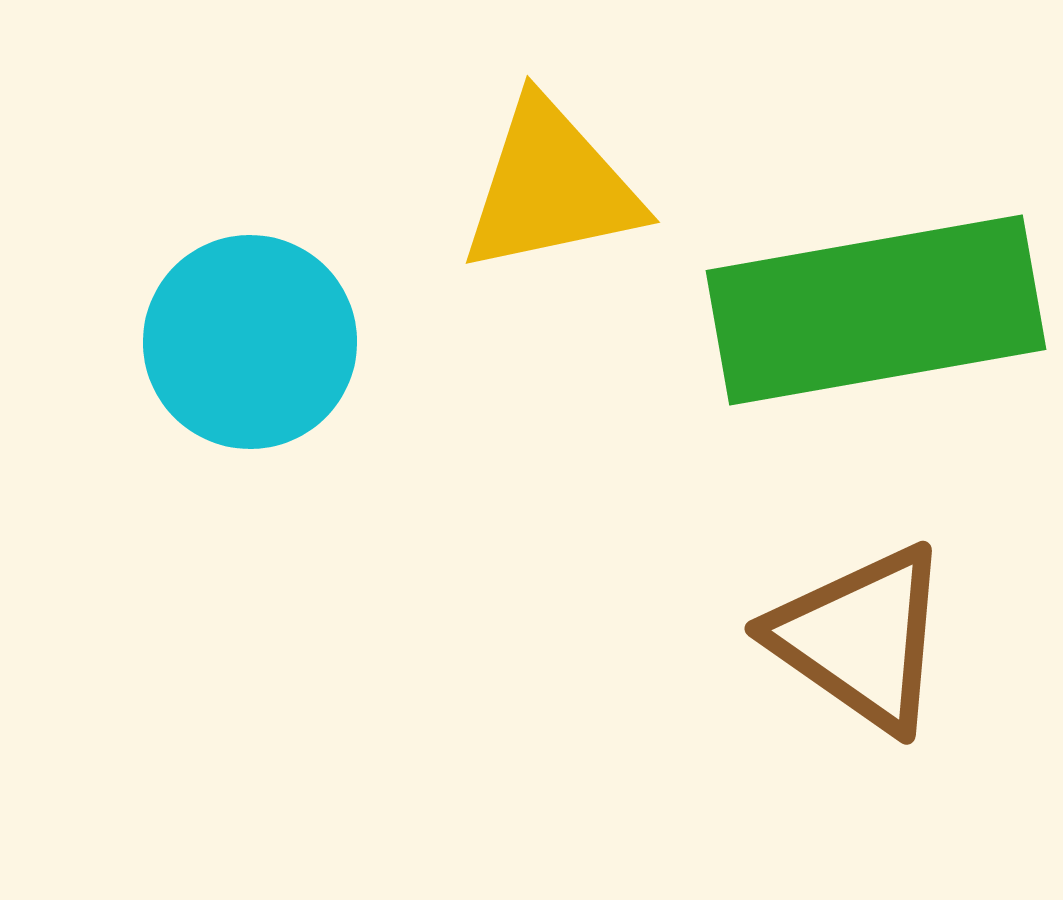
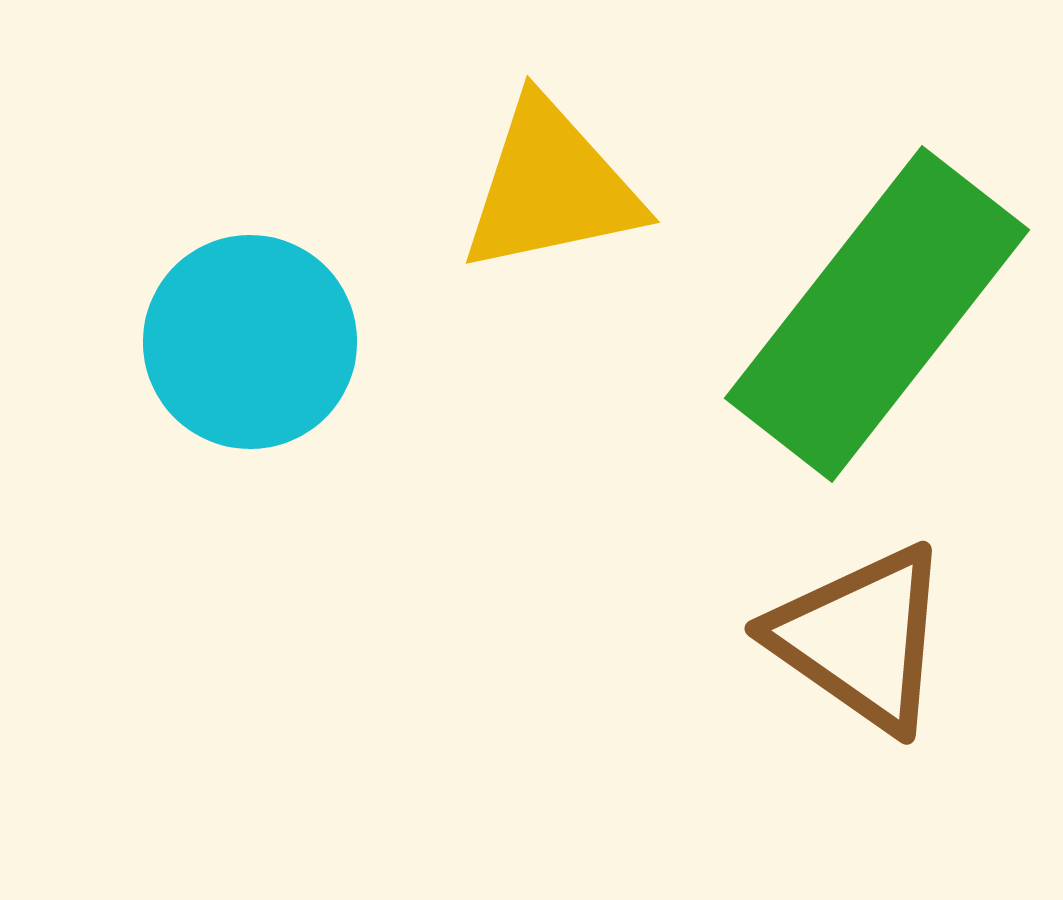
green rectangle: moved 1 px right, 4 px down; rotated 42 degrees counterclockwise
